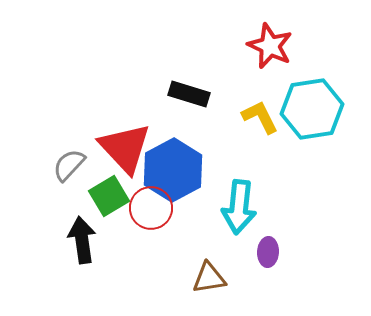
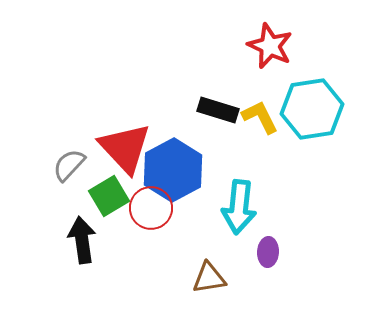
black rectangle: moved 29 px right, 16 px down
